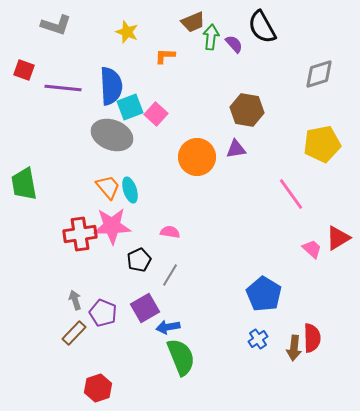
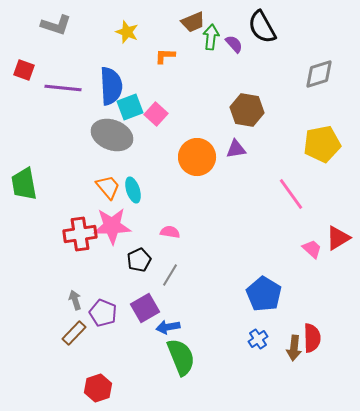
cyan ellipse: moved 3 px right
